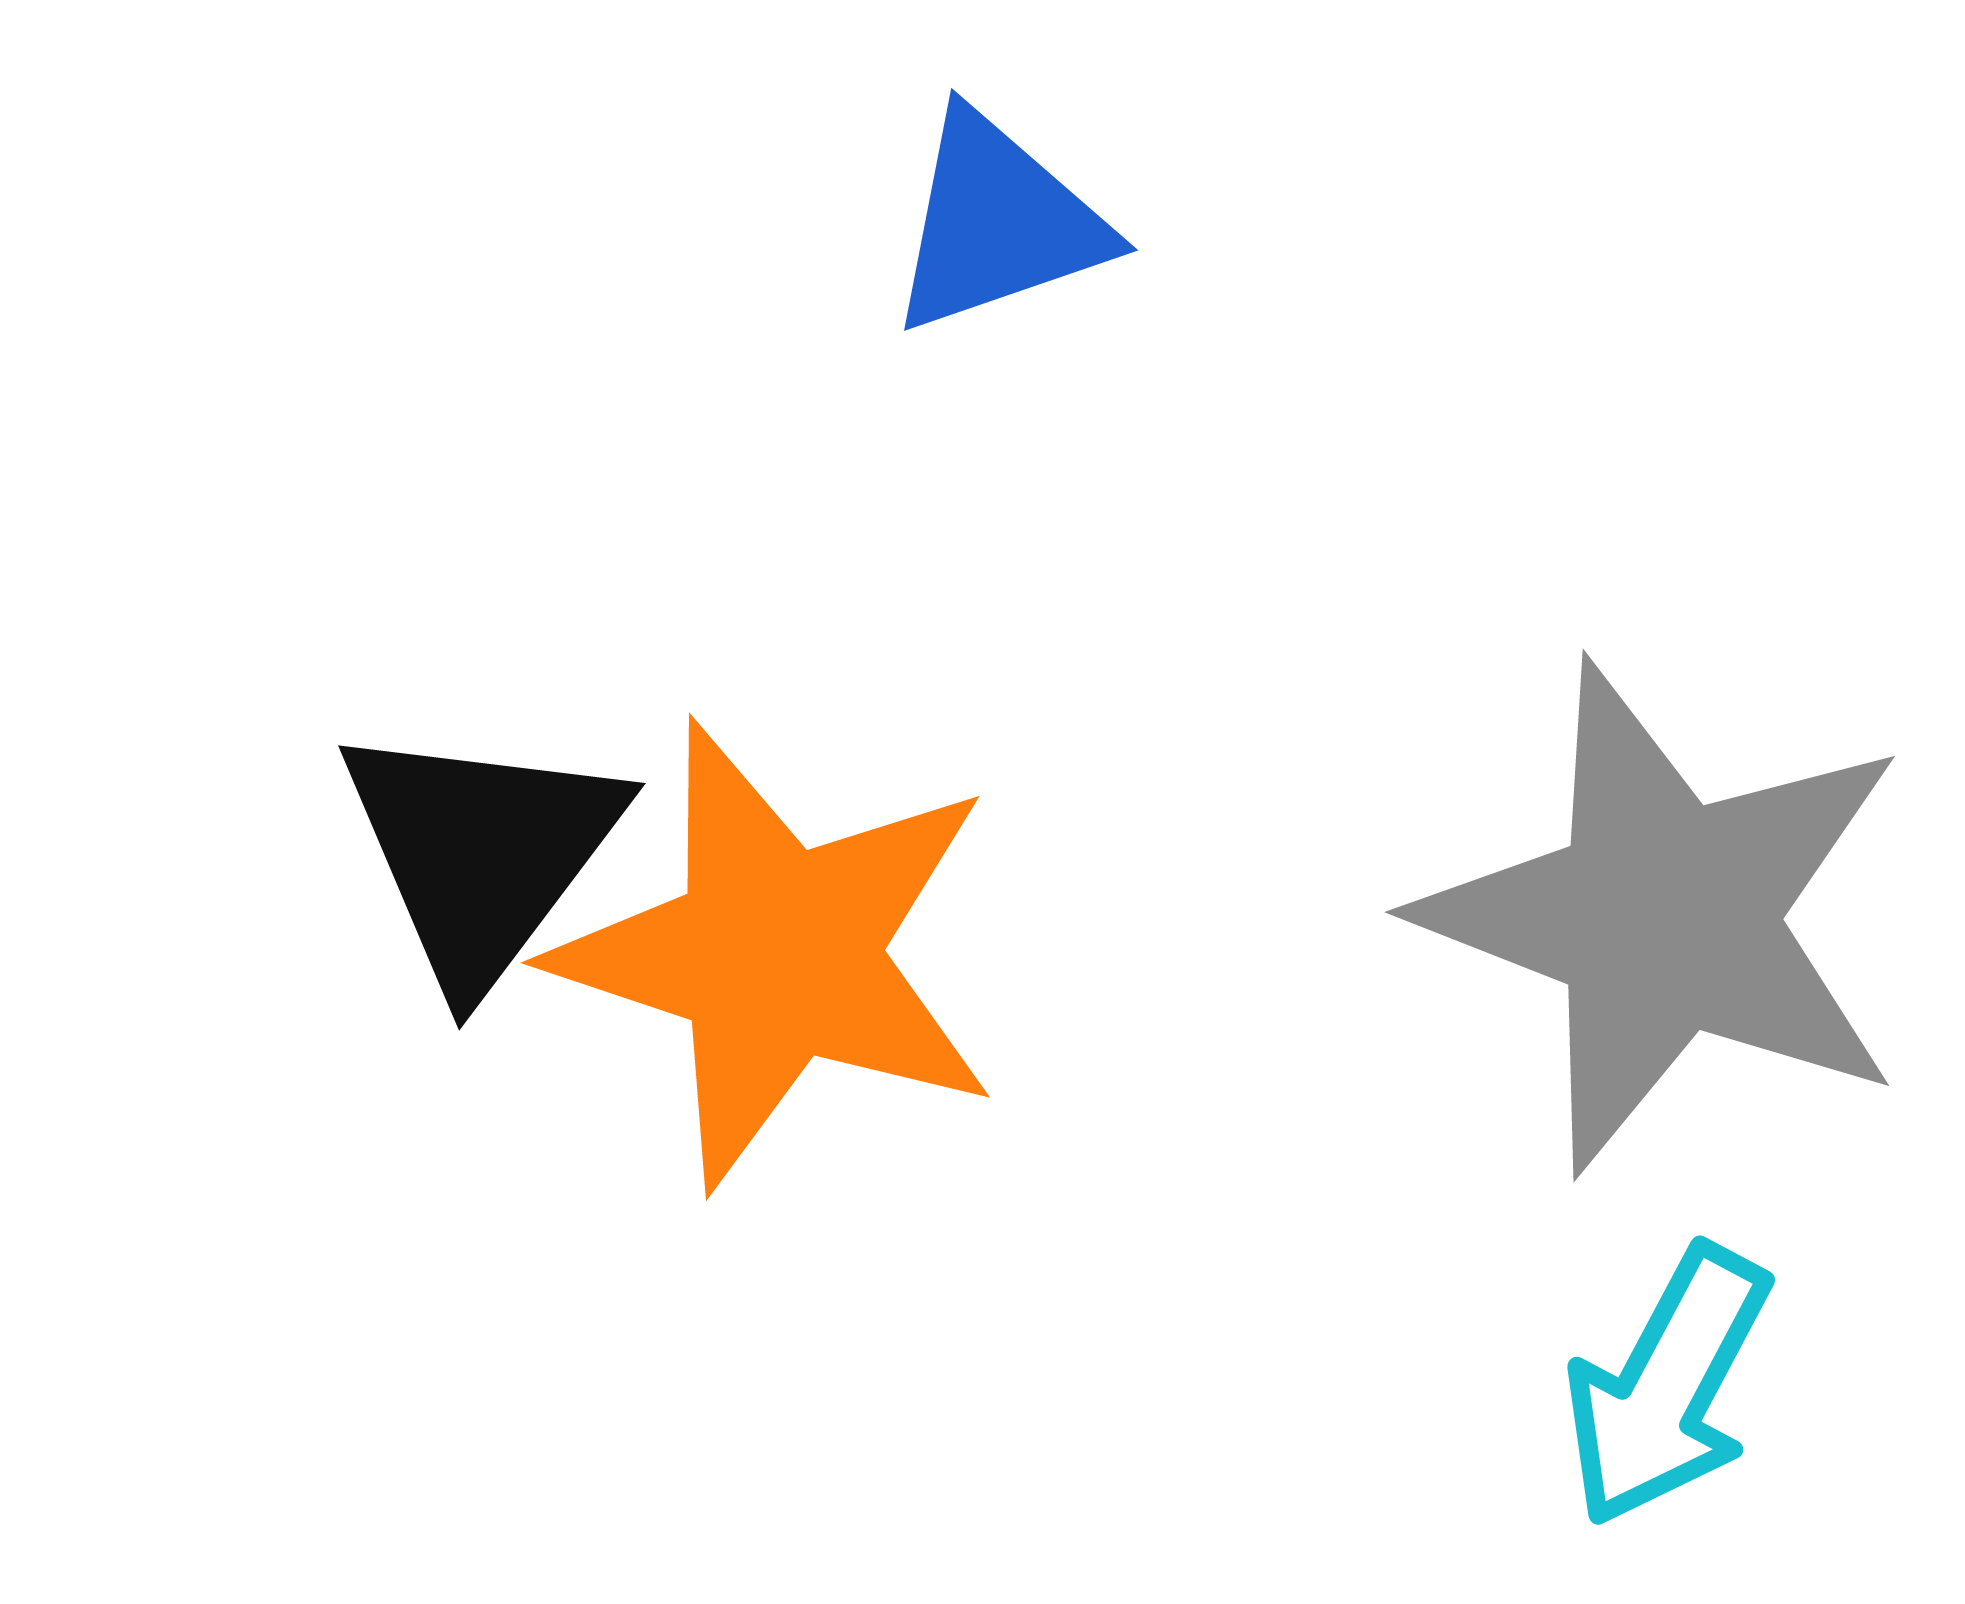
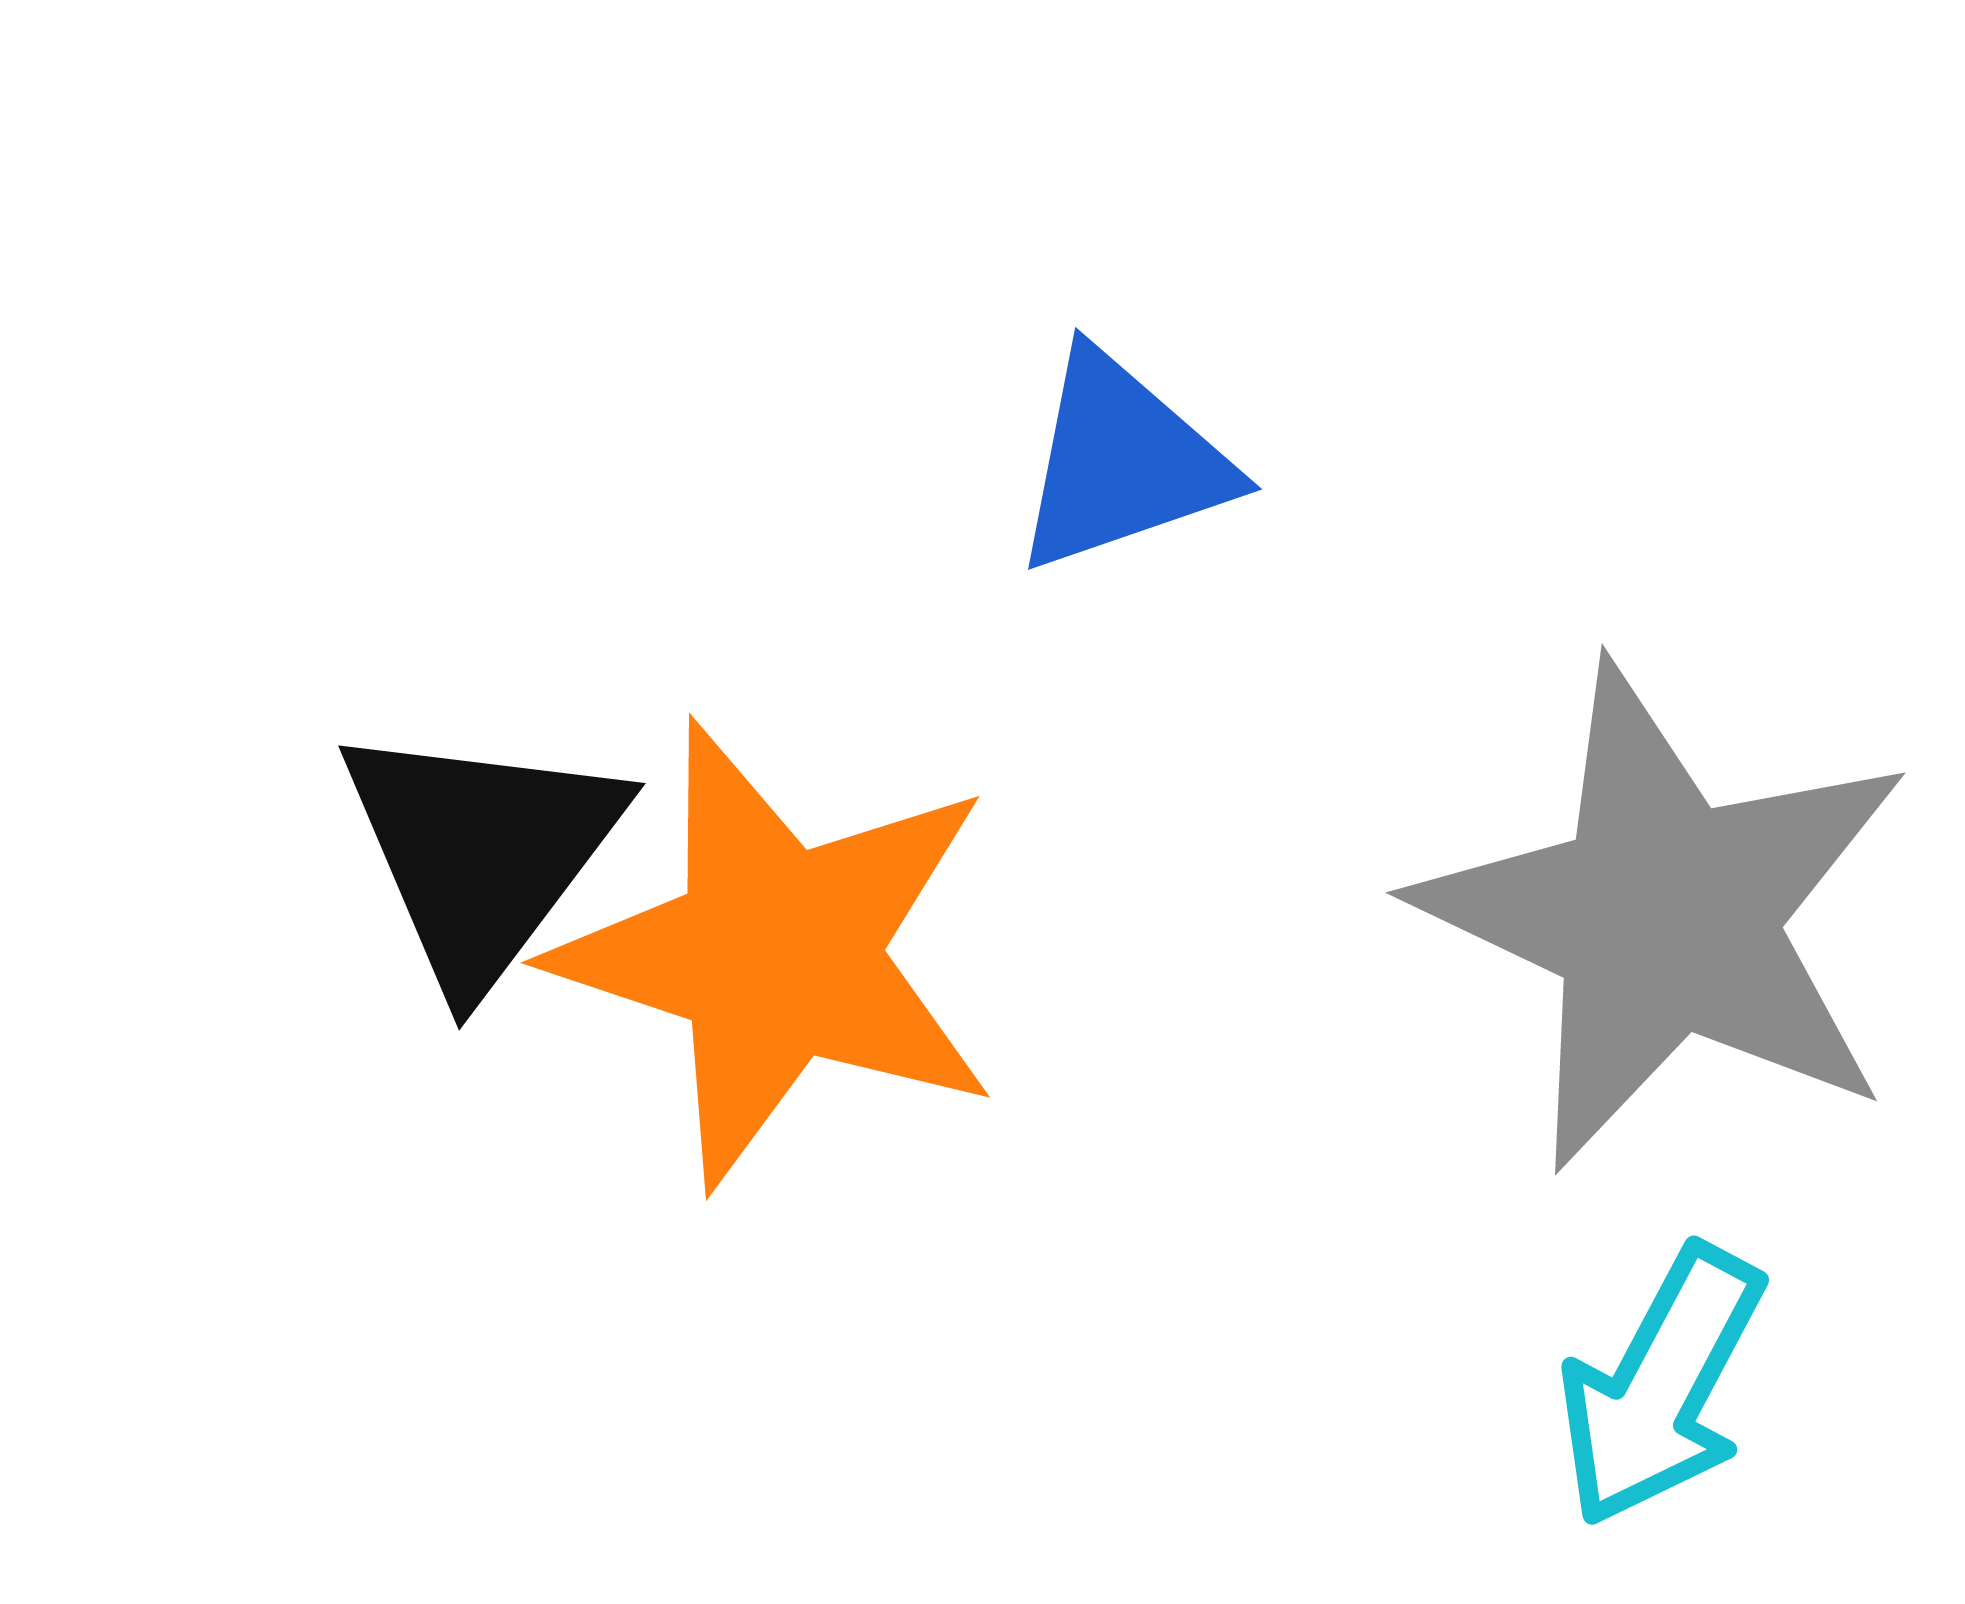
blue triangle: moved 124 px right, 239 px down
gray star: rotated 4 degrees clockwise
cyan arrow: moved 6 px left
